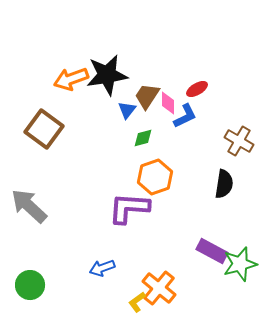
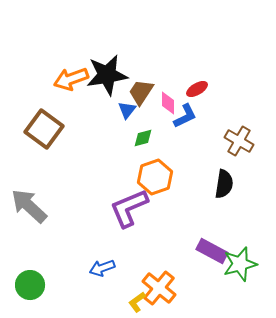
brown trapezoid: moved 6 px left, 4 px up
purple L-shape: rotated 27 degrees counterclockwise
